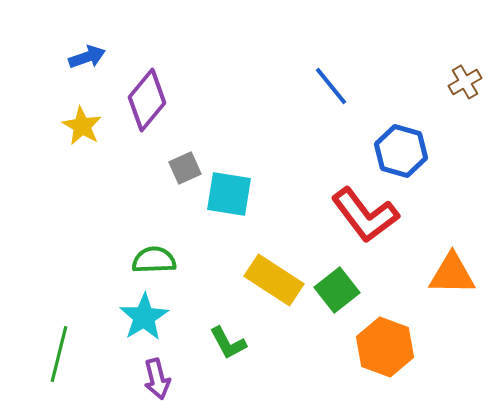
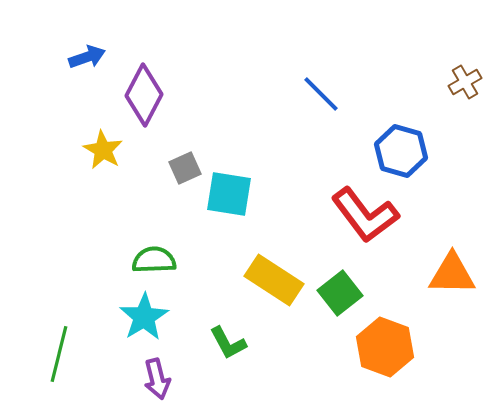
blue line: moved 10 px left, 8 px down; rotated 6 degrees counterclockwise
purple diamond: moved 3 px left, 5 px up; rotated 12 degrees counterclockwise
yellow star: moved 21 px right, 24 px down
green square: moved 3 px right, 3 px down
